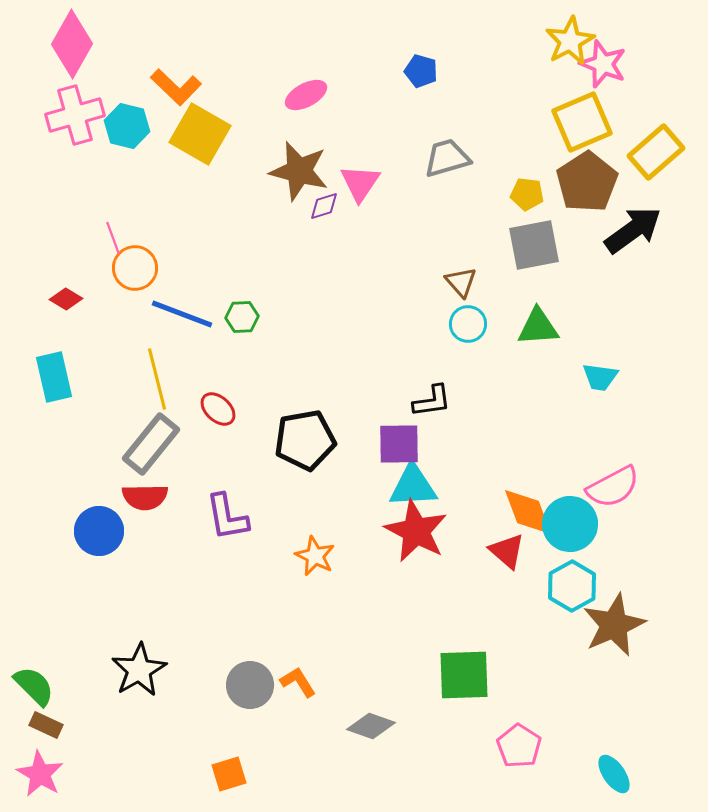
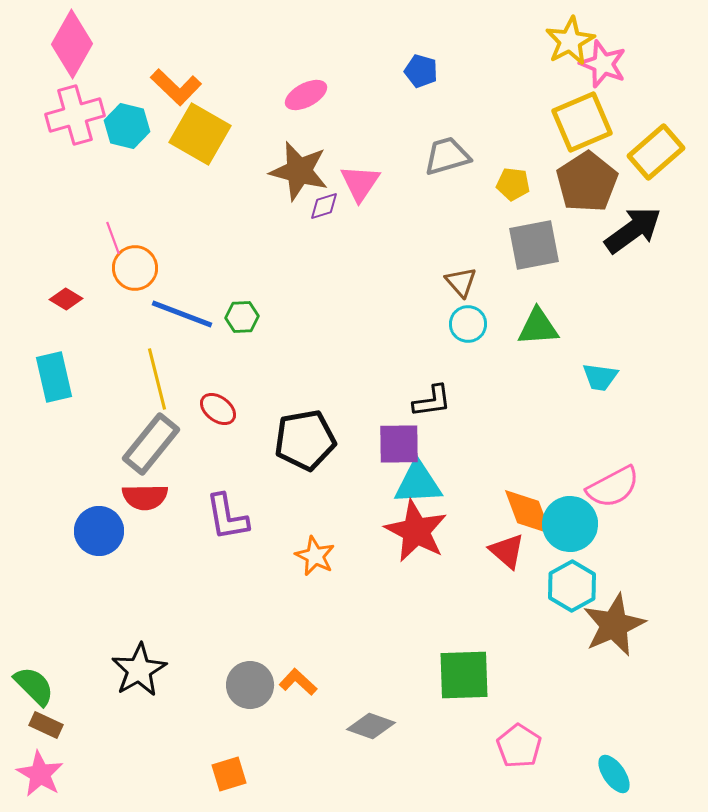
gray trapezoid at (447, 158): moved 2 px up
yellow pentagon at (527, 194): moved 14 px left, 10 px up
red ellipse at (218, 409): rotated 6 degrees counterclockwise
cyan triangle at (413, 486): moved 5 px right, 3 px up
orange L-shape at (298, 682): rotated 15 degrees counterclockwise
